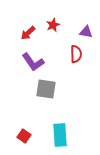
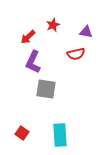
red arrow: moved 4 px down
red semicircle: rotated 78 degrees clockwise
purple L-shape: rotated 60 degrees clockwise
red square: moved 2 px left, 3 px up
